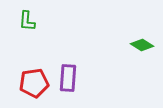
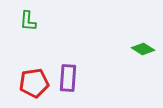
green L-shape: moved 1 px right
green diamond: moved 1 px right, 4 px down
